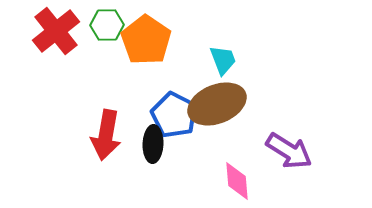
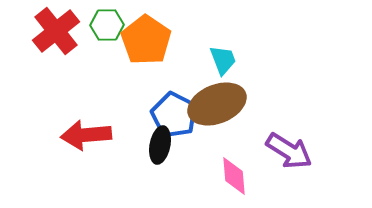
red arrow: moved 20 px left; rotated 75 degrees clockwise
black ellipse: moved 7 px right, 1 px down; rotated 9 degrees clockwise
pink diamond: moved 3 px left, 5 px up
